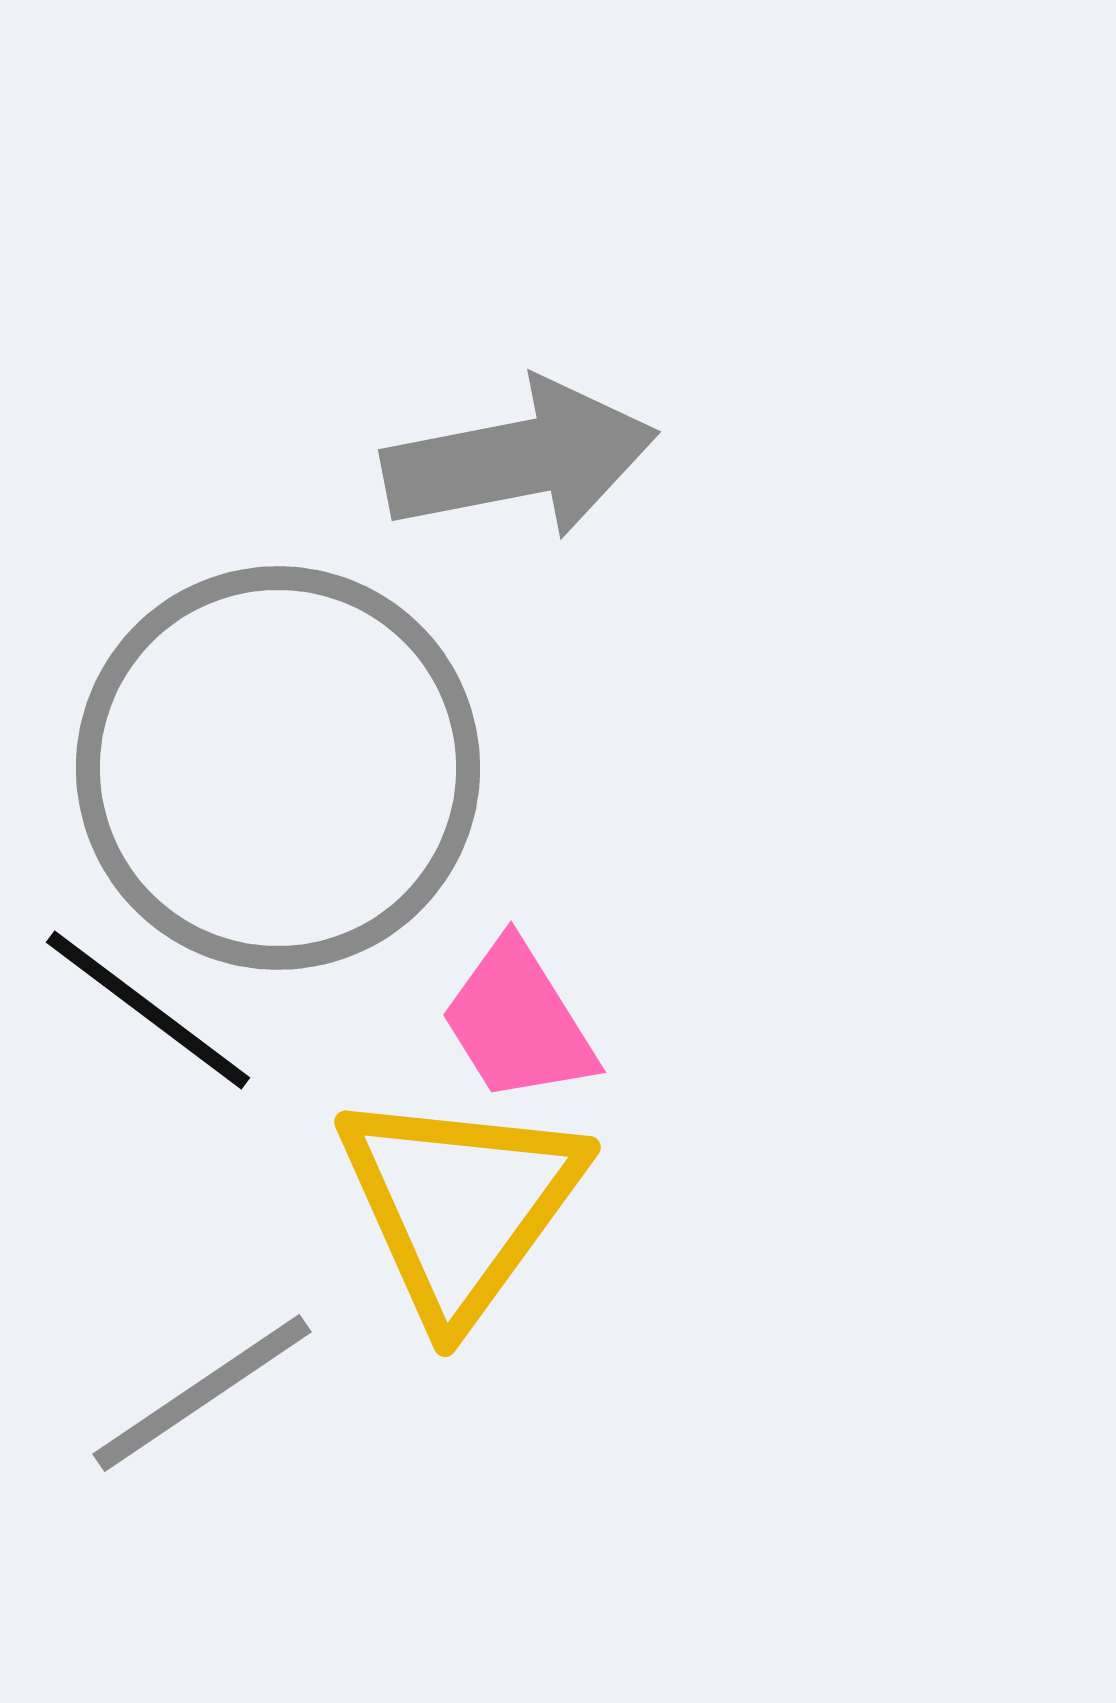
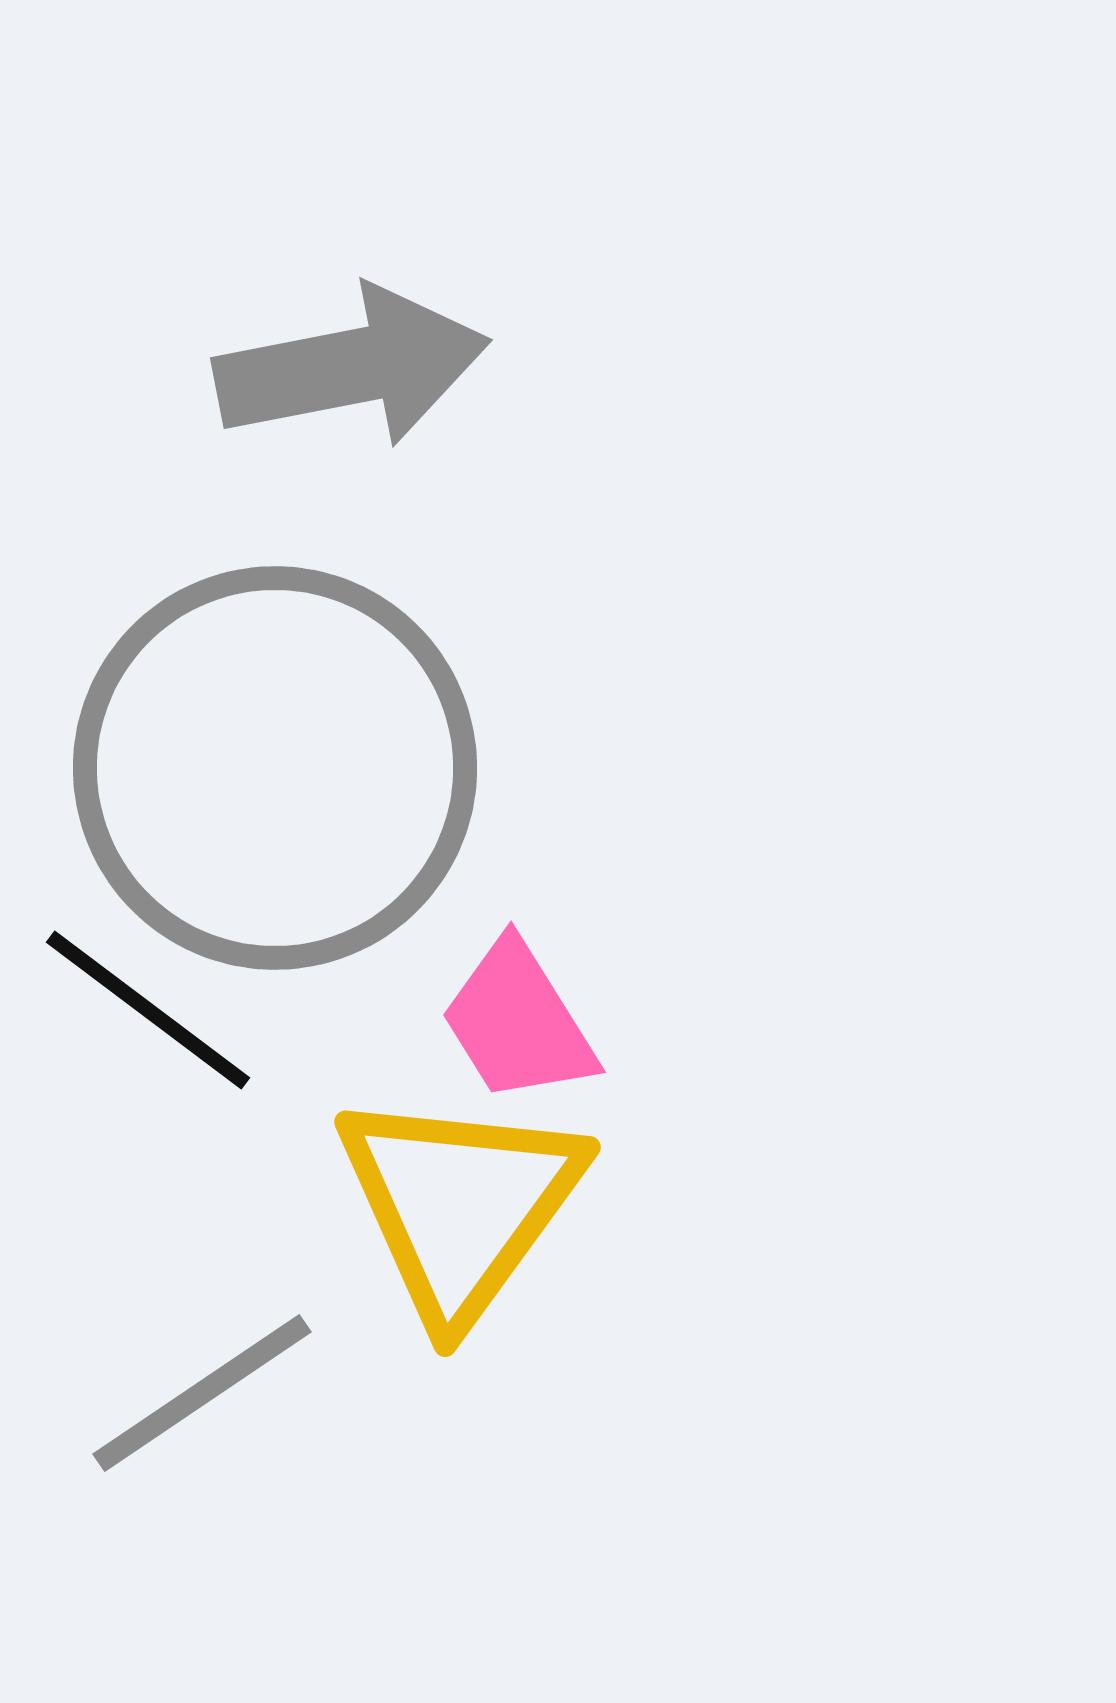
gray arrow: moved 168 px left, 92 px up
gray circle: moved 3 px left
